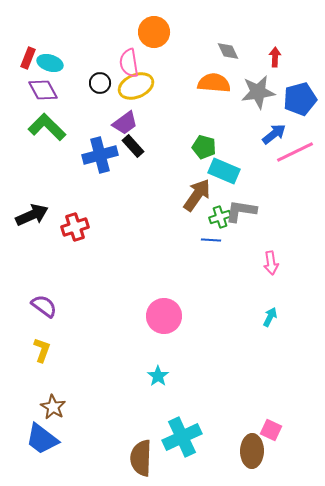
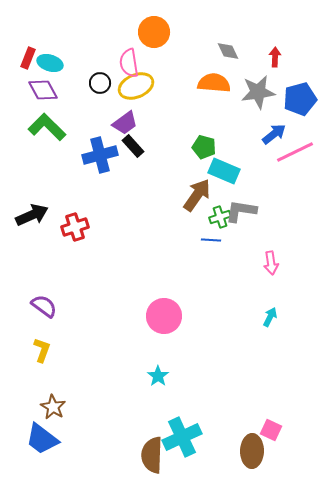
brown semicircle: moved 11 px right, 3 px up
